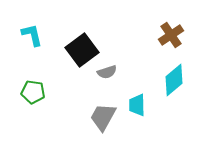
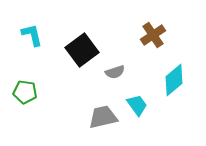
brown cross: moved 18 px left
gray semicircle: moved 8 px right
green pentagon: moved 8 px left
cyan trapezoid: rotated 145 degrees clockwise
gray trapezoid: rotated 48 degrees clockwise
